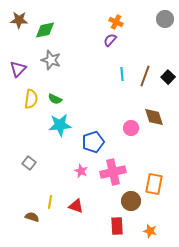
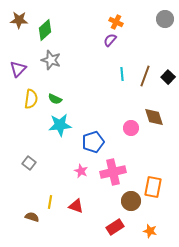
green diamond: rotated 30 degrees counterclockwise
orange rectangle: moved 1 px left, 3 px down
red rectangle: moved 2 px left, 1 px down; rotated 60 degrees clockwise
